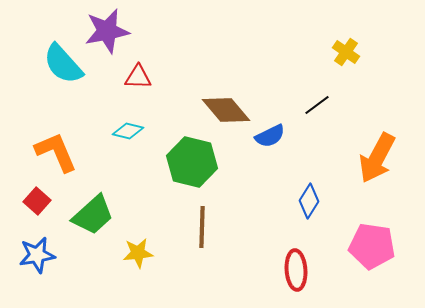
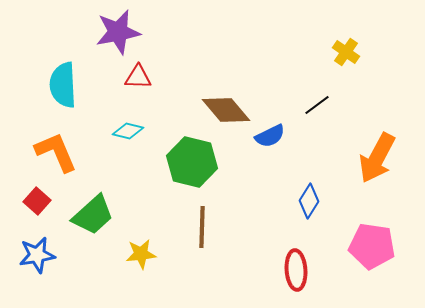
purple star: moved 11 px right, 1 px down
cyan semicircle: moved 21 px down; rotated 39 degrees clockwise
yellow star: moved 3 px right, 1 px down
